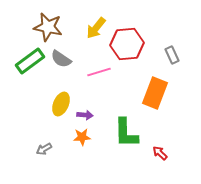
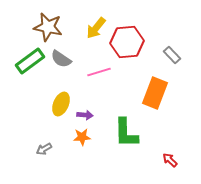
red hexagon: moved 2 px up
gray rectangle: rotated 18 degrees counterclockwise
red arrow: moved 10 px right, 7 px down
